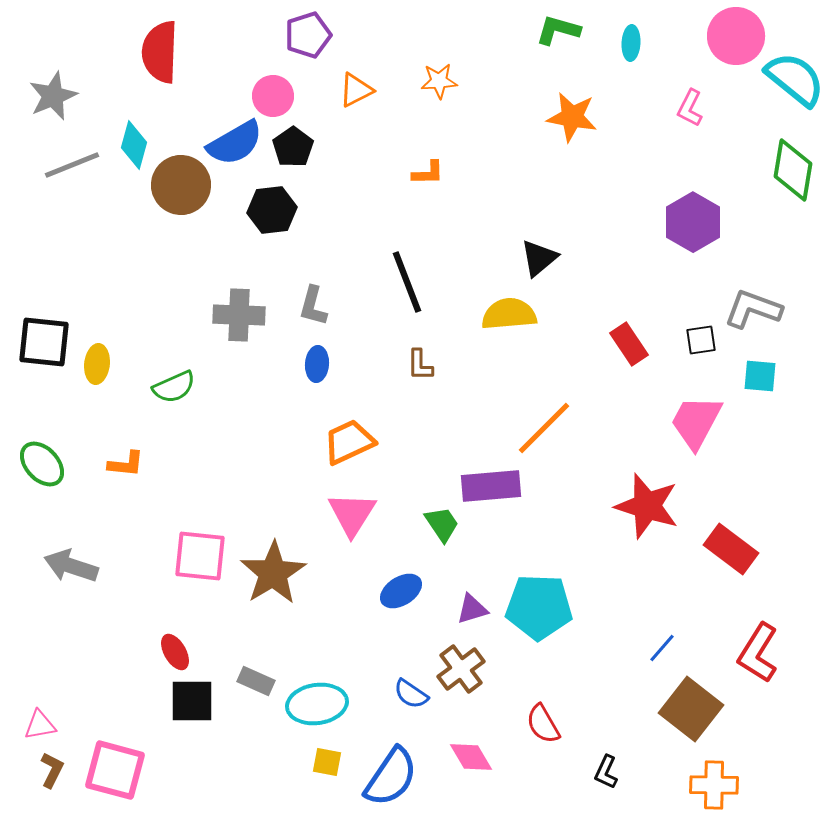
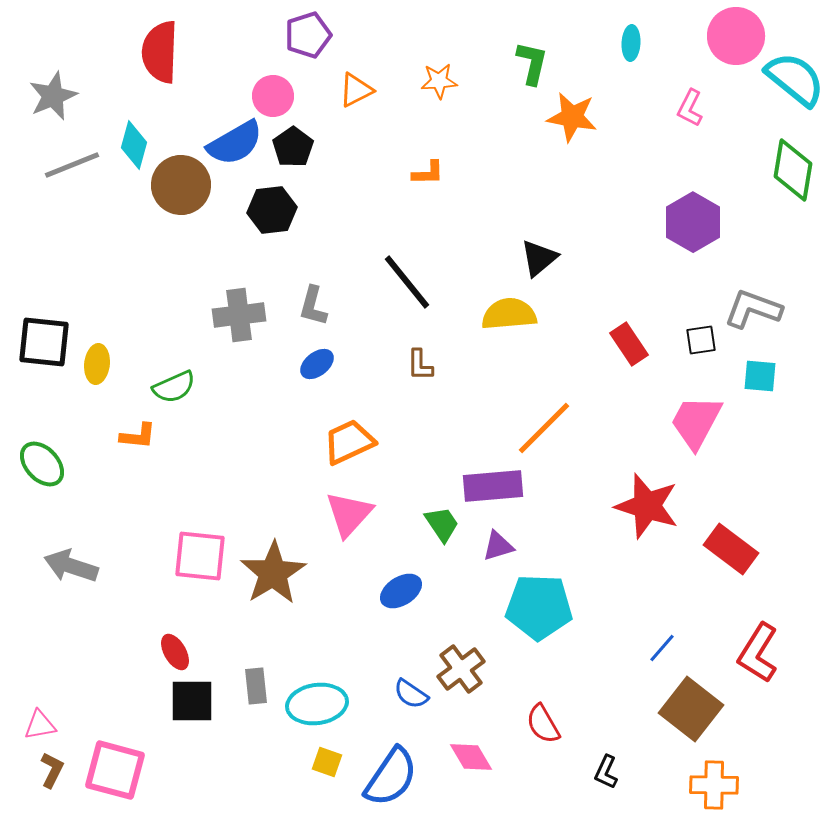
green L-shape at (558, 30): moved 26 px left, 33 px down; rotated 87 degrees clockwise
black line at (407, 282): rotated 18 degrees counterclockwise
gray cross at (239, 315): rotated 9 degrees counterclockwise
blue ellipse at (317, 364): rotated 48 degrees clockwise
orange L-shape at (126, 464): moved 12 px right, 28 px up
purple rectangle at (491, 486): moved 2 px right
pink triangle at (352, 514): moved 3 px left; rotated 10 degrees clockwise
purple triangle at (472, 609): moved 26 px right, 63 px up
gray rectangle at (256, 681): moved 5 px down; rotated 60 degrees clockwise
yellow square at (327, 762): rotated 8 degrees clockwise
